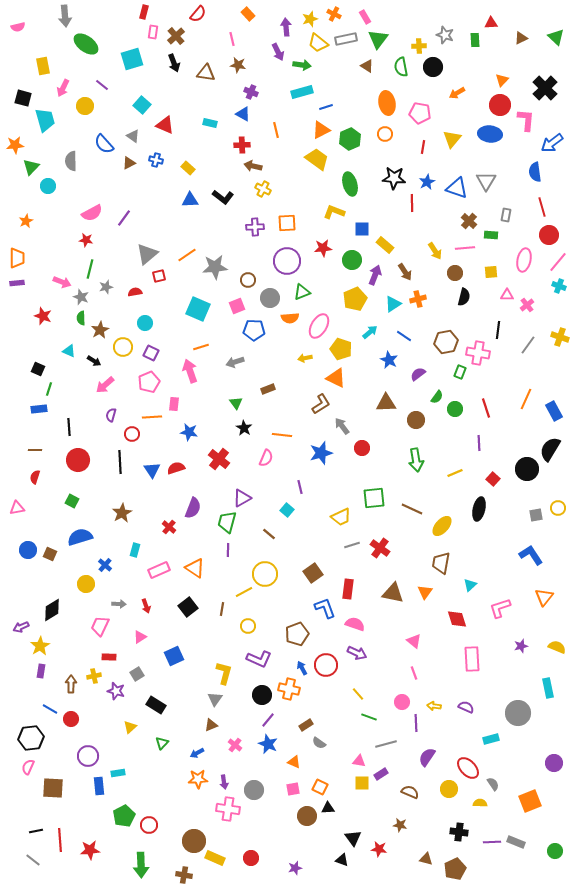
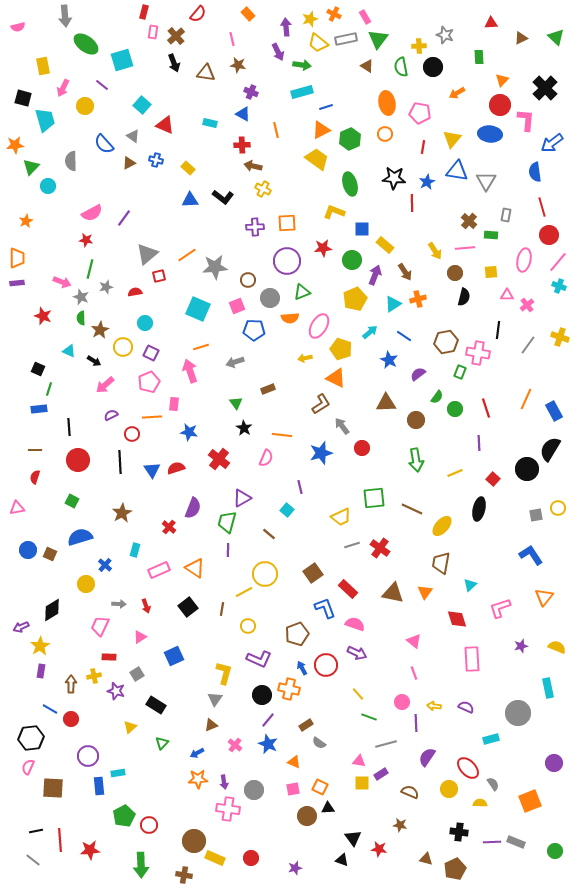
green rectangle at (475, 40): moved 4 px right, 17 px down
cyan square at (132, 59): moved 10 px left, 1 px down
blue triangle at (457, 188): moved 17 px up; rotated 10 degrees counterclockwise
purple semicircle at (111, 415): rotated 48 degrees clockwise
red rectangle at (348, 589): rotated 54 degrees counterclockwise
